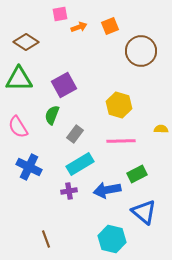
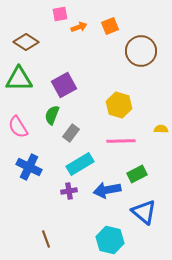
gray rectangle: moved 4 px left, 1 px up
cyan hexagon: moved 2 px left, 1 px down
